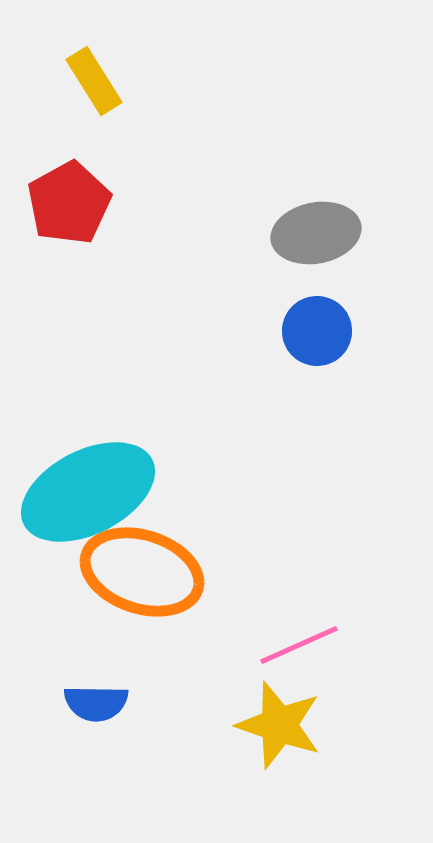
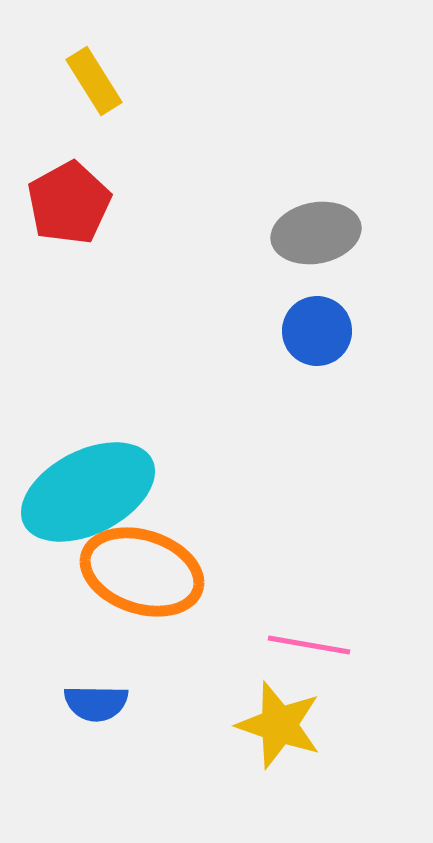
pink line: moved 10 px right; rotated 34 degrees clockwise
